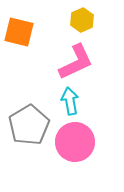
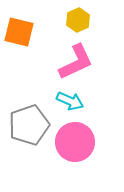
yellow hexagon: moved 4 px left
cyan arrow: rotated 124 degrees clockwise
gray pentagon: rotated 12 degrees clockwise
